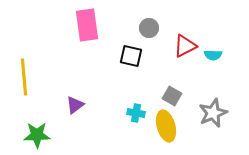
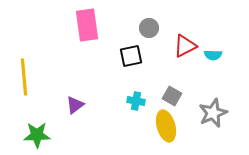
black square: rotated 25 degrees counterclockwise
cyan cross: moved 12 px up
